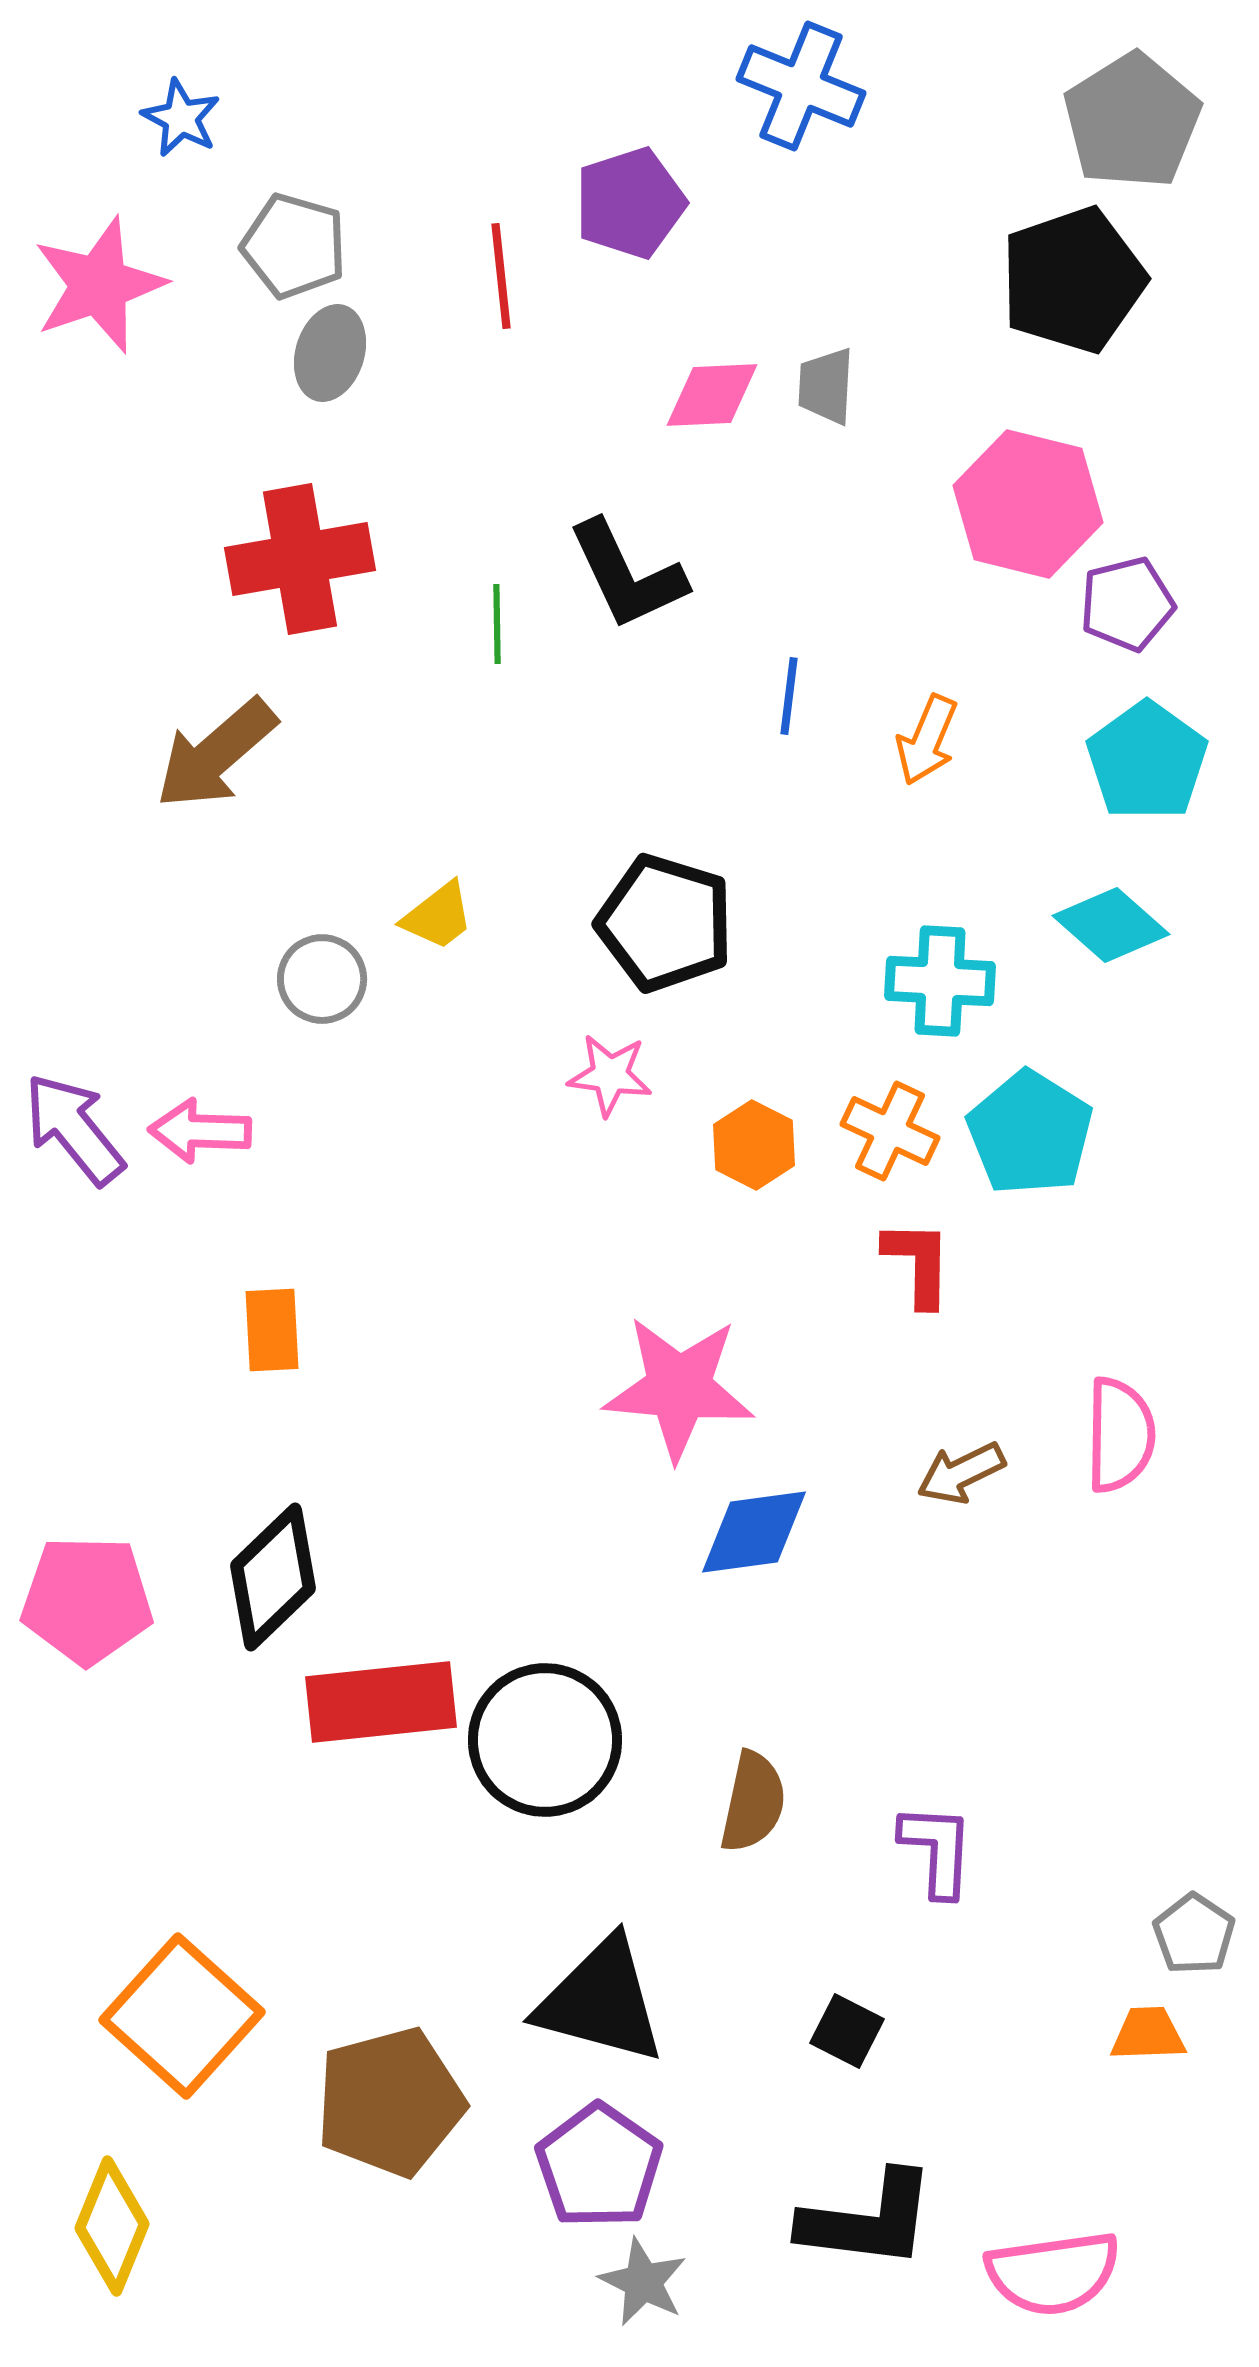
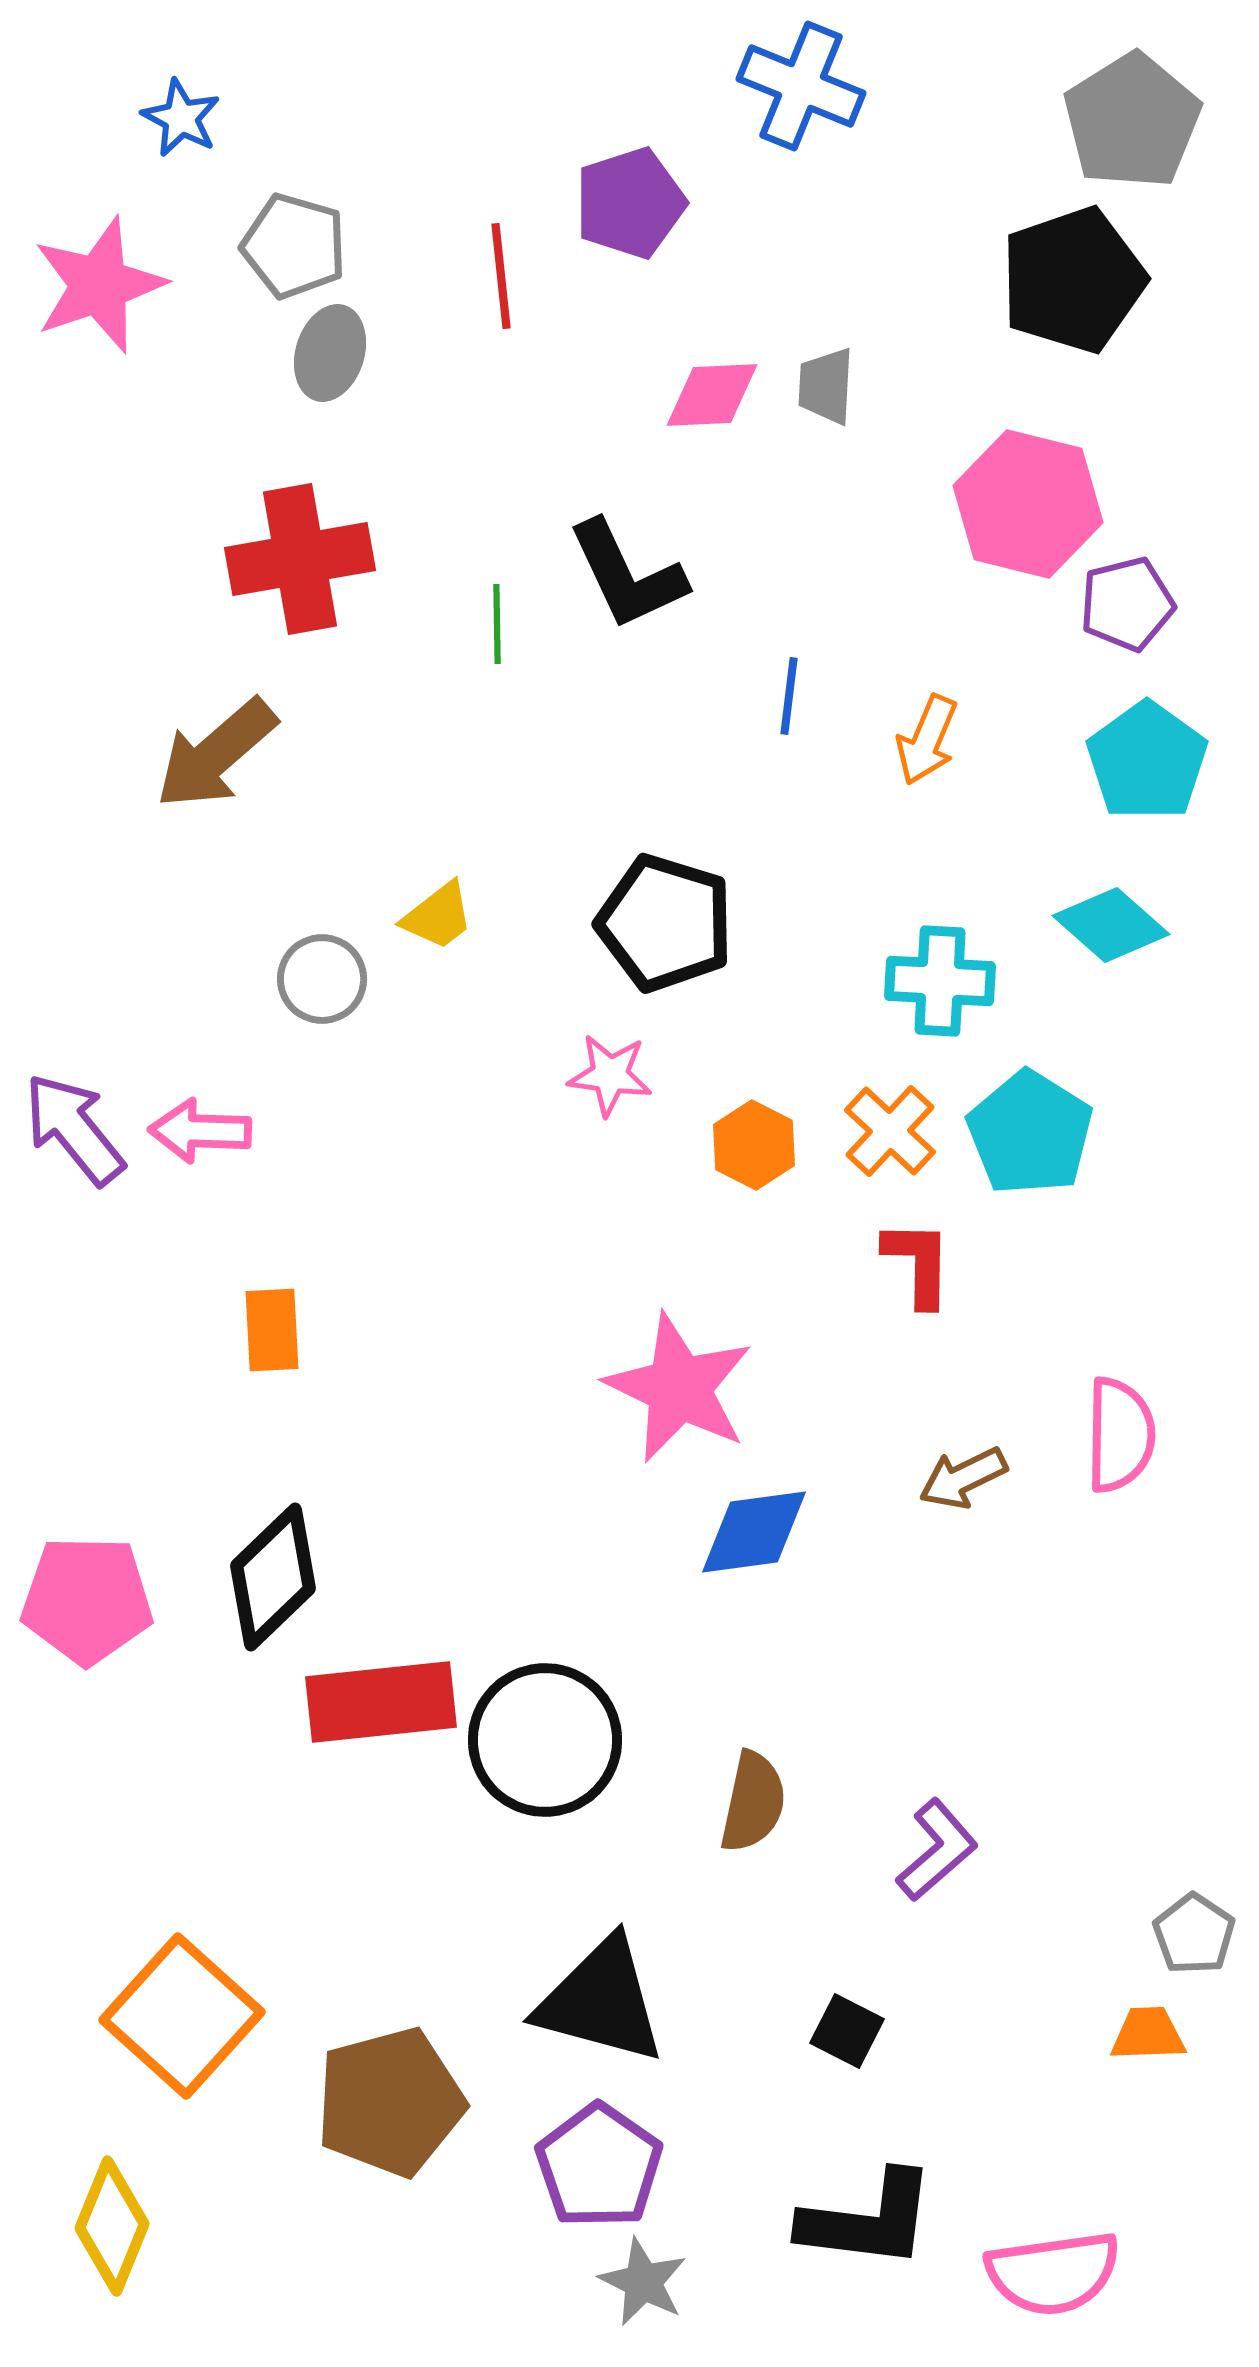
orange cross at (890, 1131): rotated 18 degrees clockwise
pink star at (679, 1388): rotated 21 degrees clockwise
brown arrow at (961, 1473): moved 2 px right, 5 px down
purple L-shape at (937, 1850): rotated 46 degrees clockwise
